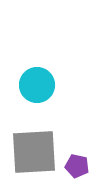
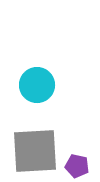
gray square: moved 1 px right, 1 px up
